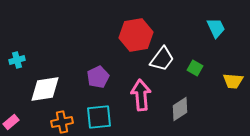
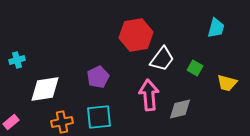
cyan trapezoid: rotated 40 degrees clockwise
yellow trapezoid: moved 6 px left, 2 px down; rotated 10 degrees clockwise
pink arrow: moved 8 px right
gray diamond: rotated 20 degrees clockwise
